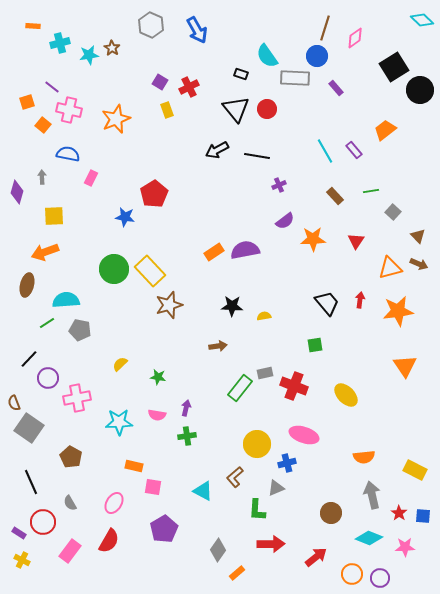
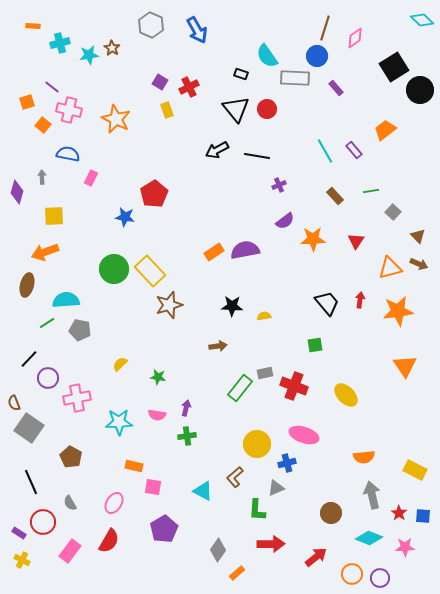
orange star at (116, 119): rotated 24 degrees counterclockwise
